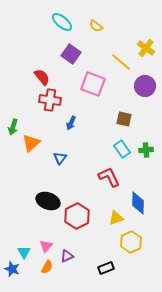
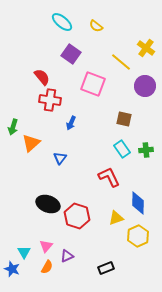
black ellipse: moved 3 px down
red hexagon: rotated 15 degrees counterclockwise
yellow hexagon: moved 7 px right, 6 px up
